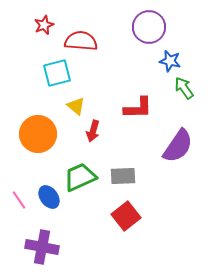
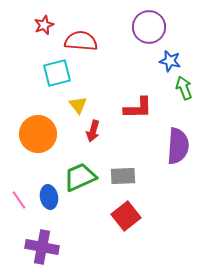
green arrow: rotated 15 degrees clockwise
yellow triangle: moved 2 px right, 1 px up; rotated 12 degrees clockwise
purple semicircle: rotated 30 degrees counterclockwise
blue ellipse: rotated 25 degrees clockwise
